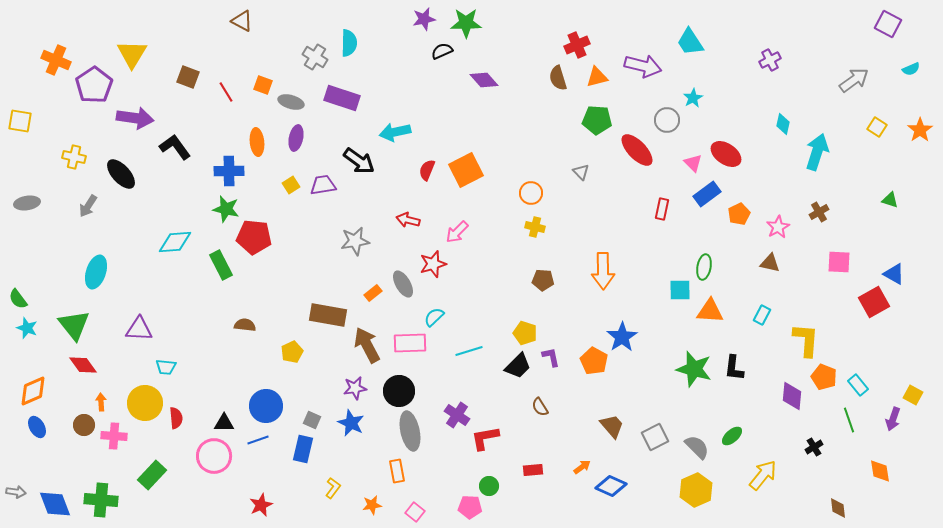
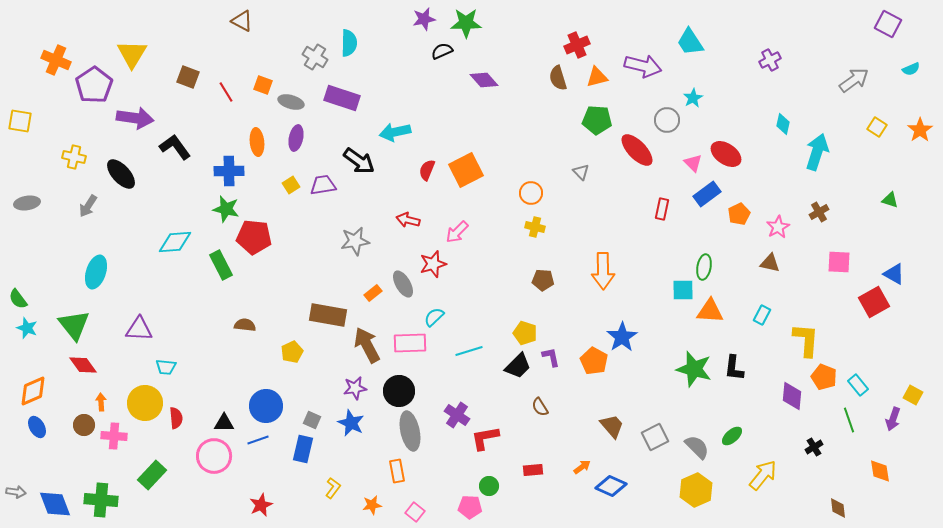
cyan square at (680, 290): moved 3 px right
